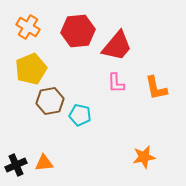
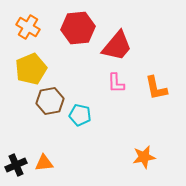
red hexagon: moved 3 px up
